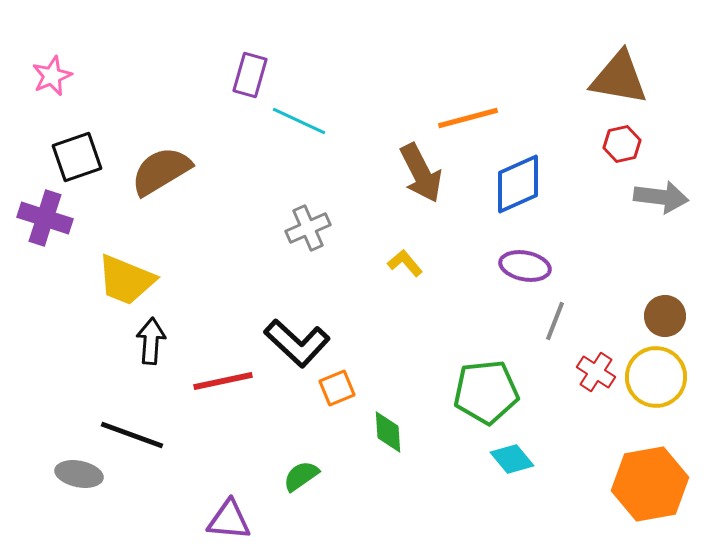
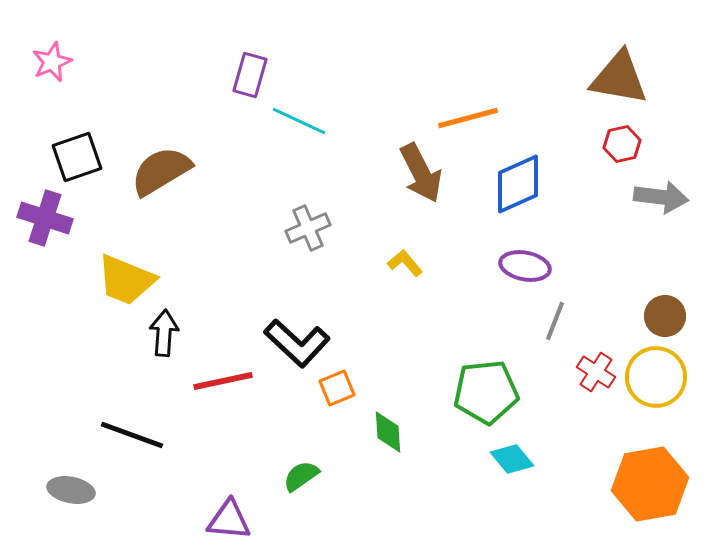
pink star: moved 14 px up
black arrow: moved 13 px right, 8 px up
gray ellipse: moved 8 px left, 16 px down
